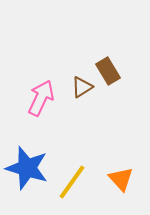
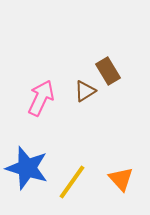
brown triangle: moved 3 px right, 4 px down
